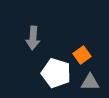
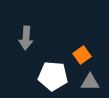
gray arrow: moved 7 px left
white pentagon: moved 3 px left, 3 px down; rotated 12 degrees counterclockwise
